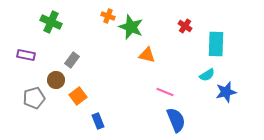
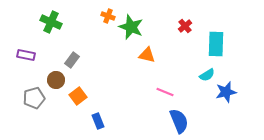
red cross: rotated 16 degrees clockwise
blue semicircle: moved 3 px right, 1 px down
